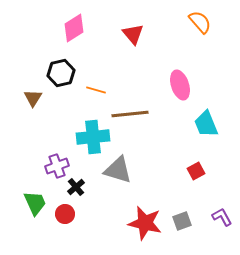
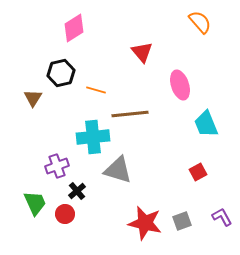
red triangle: moved 9 px right, 18 px down
red square: moved 2 px right, 1 px down
black cross: moved 1 px right, 4 px down
